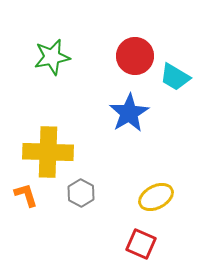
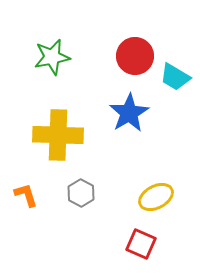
yellow cross: moved 10 px right, 17 px up
